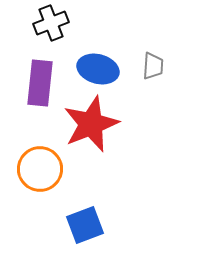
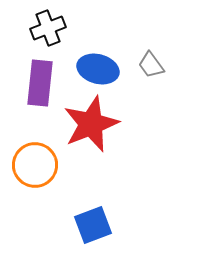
black cross: moved 3 px left, 5 px down
gray trapezoid: moved 2 px left, 1 px up; rotated 140 degrees clockwise
orange circle: moved 5 px left, 4 px up
blue square: moved 8 px right
